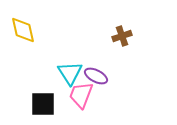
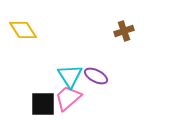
yellow diamond: rotated 20 degrees counterclockwise
brown cross: moved 2 px right, 5 px up
cyan triangle: moved 3 px down
pink trapezoid: moved 13 px left, 3 px down; rotated 28 degrees clockwise
